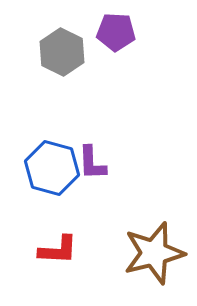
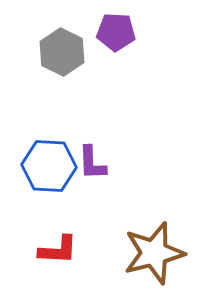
blue hexagon: moved 3 px left, 2 px up; rotated 12 degrees counterclockwise
